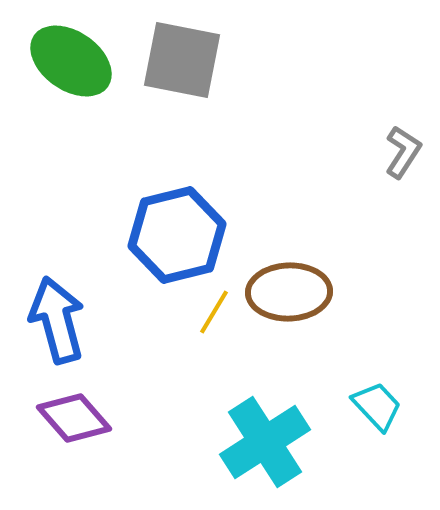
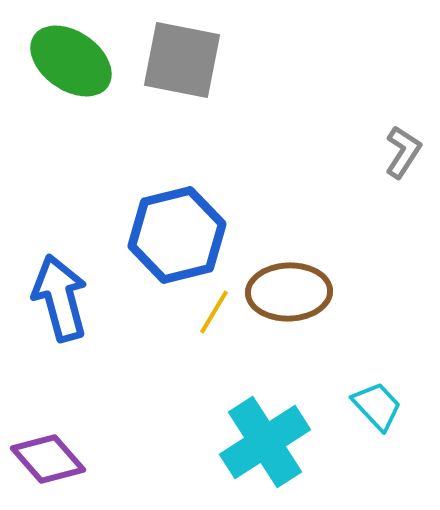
blue arrow: moved 3 px right, 22 px up
purple diamond: moved 26 px left, 41 px down
